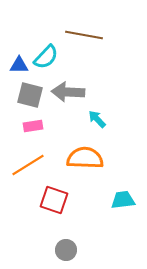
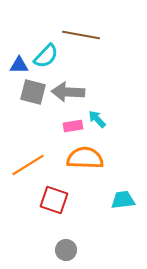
brown line: moved 3 px left
cyan semicircle: moved 1 px up
gray square: moved 3 px right, 3 px up
pink rectangle: moved 40 px right
